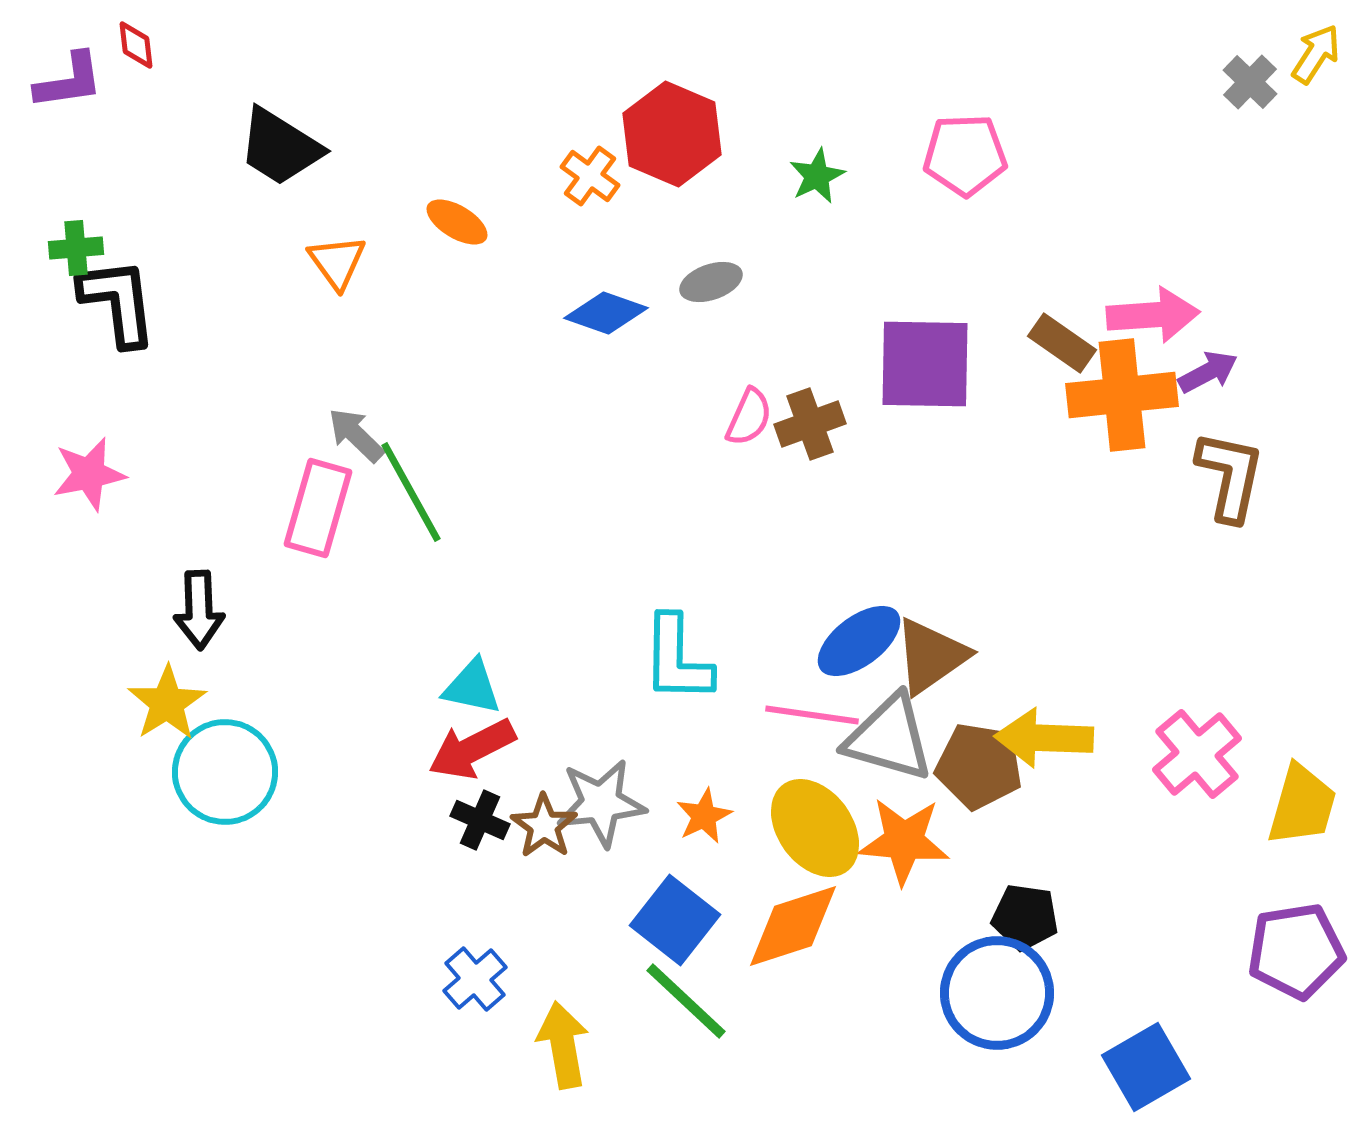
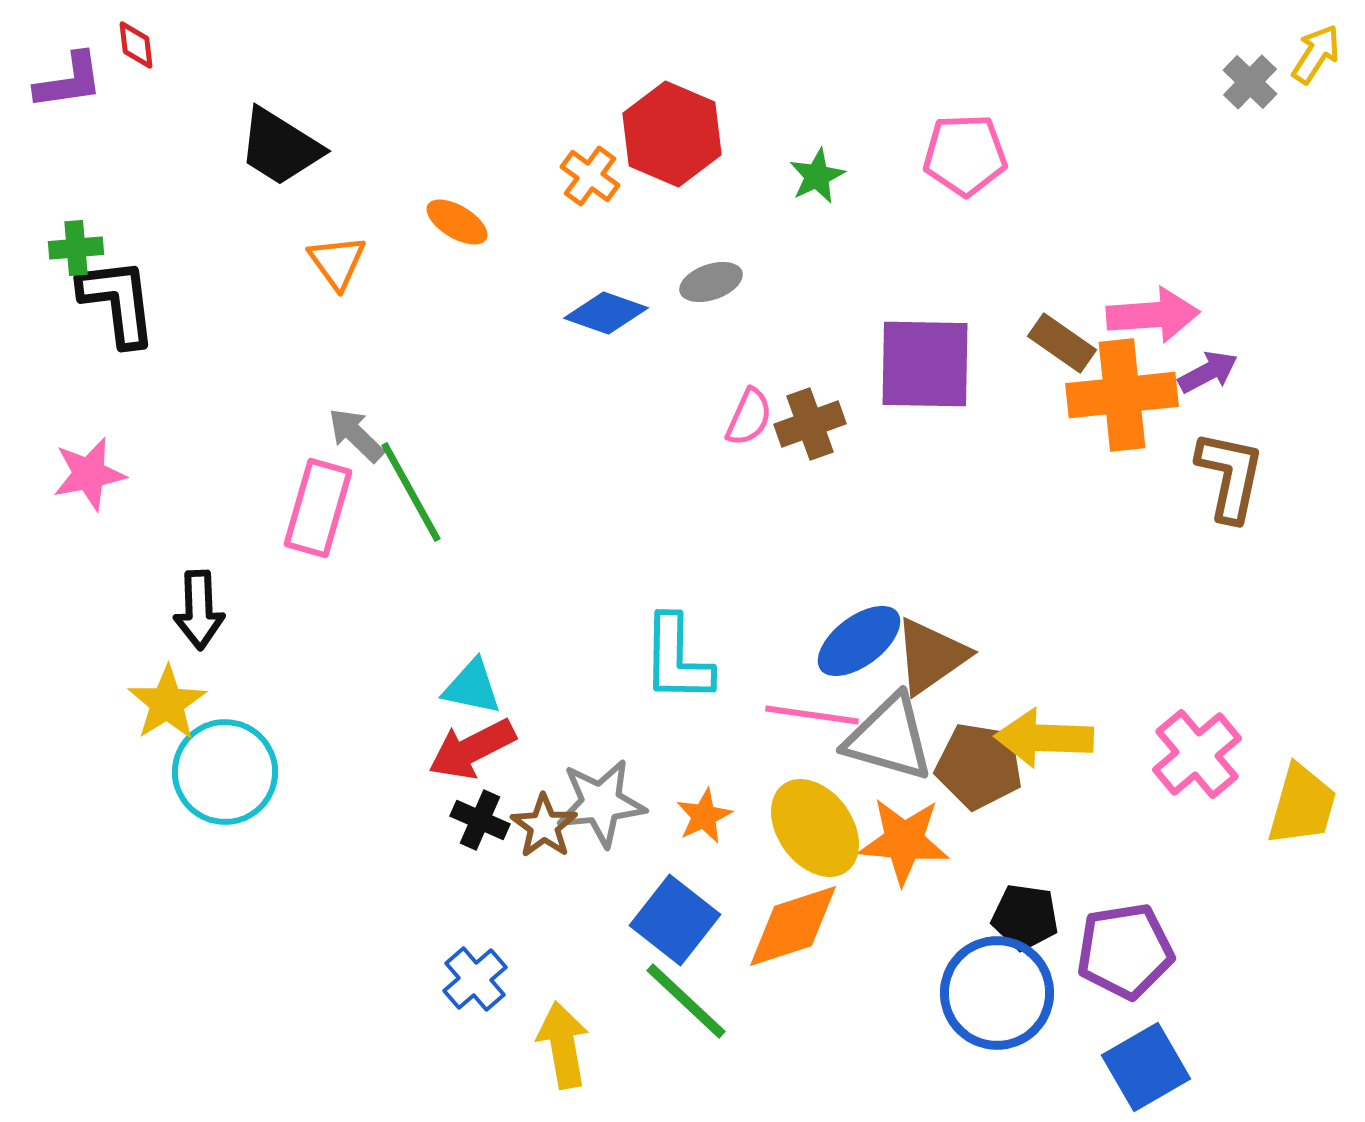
purple pentagon at (1296, 951): moved 171 px left
